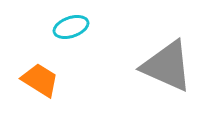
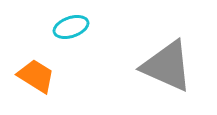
orange trapezoid: moved 4 px left, 4 px up
